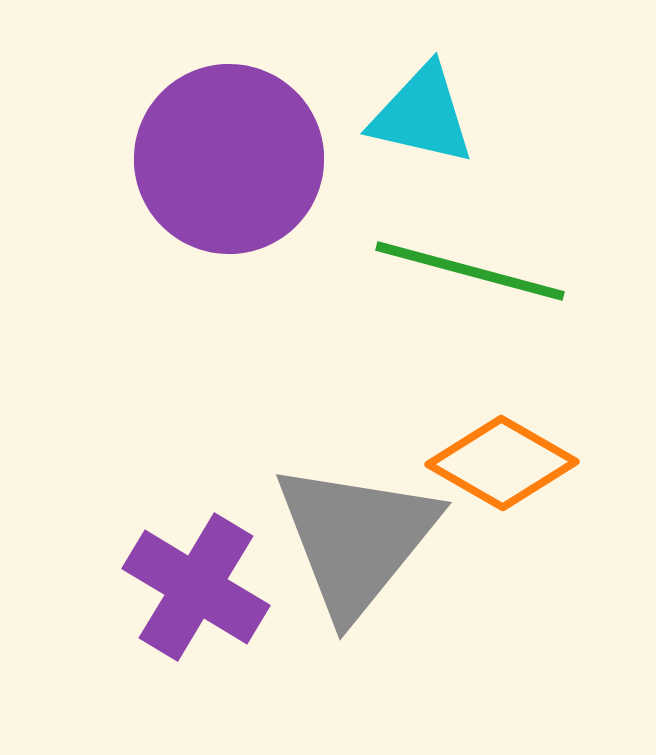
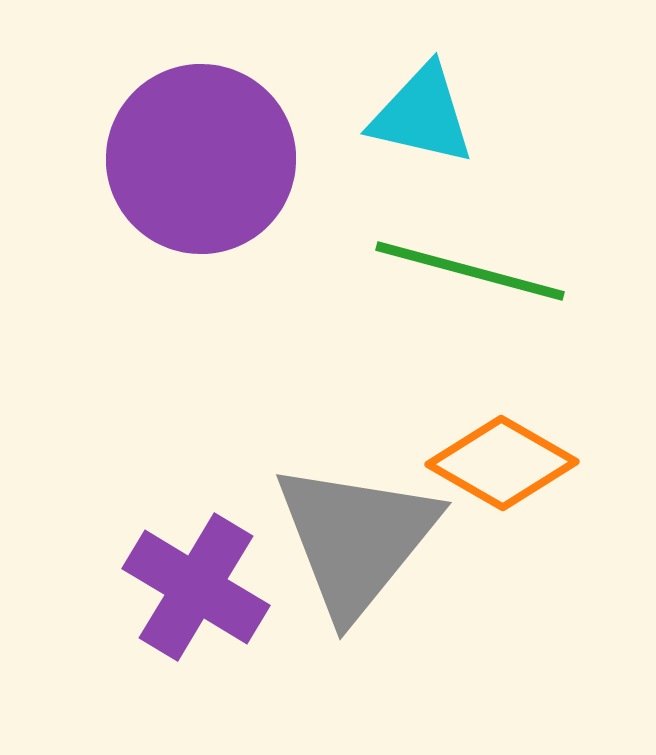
purple circle: moved 28 px left
